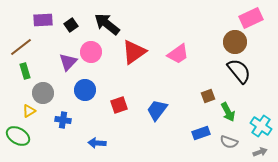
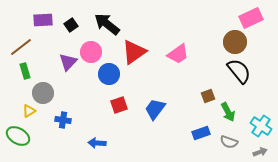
blue circle: moved 24 px right, 16 px up
blue trapezoid: moved 2 px left, 1 px up
